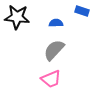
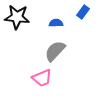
blue rectangle: moved 1 px right, 1 px down; rotated 72 degrees counterclockwise
gray semicircle: moved 1 px right, 1 px down
pink trapezoid: moved 9 px left, 1 px up
